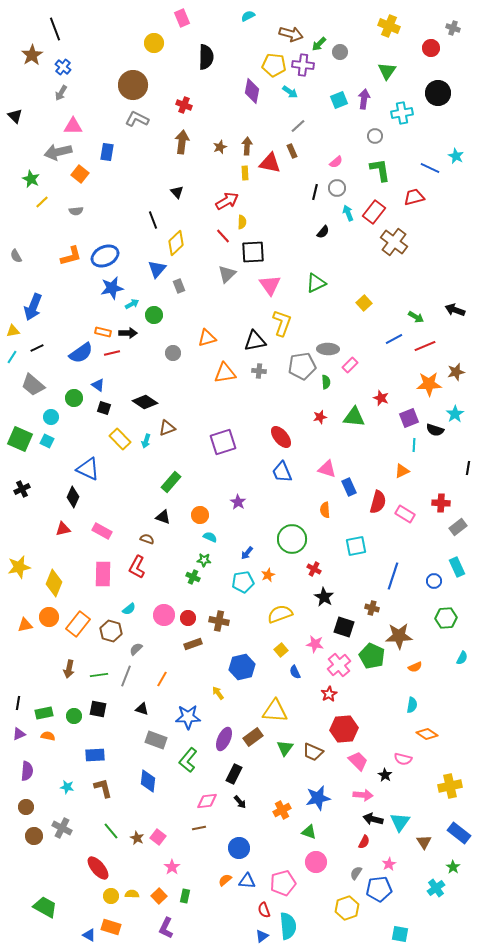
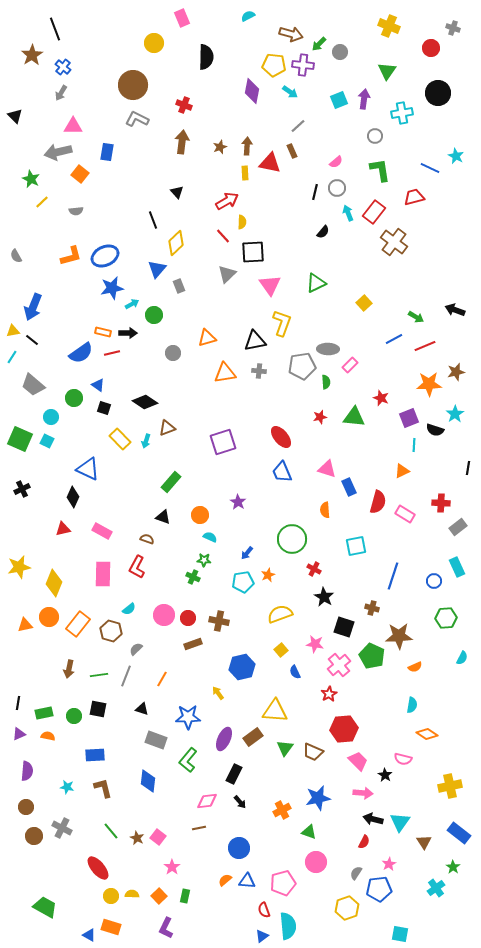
black line at (37, 348): moved 5 px left, 8 px up; rotated 64 degrees clockwise
pink arrow at (363, 795): moved 2 px up
